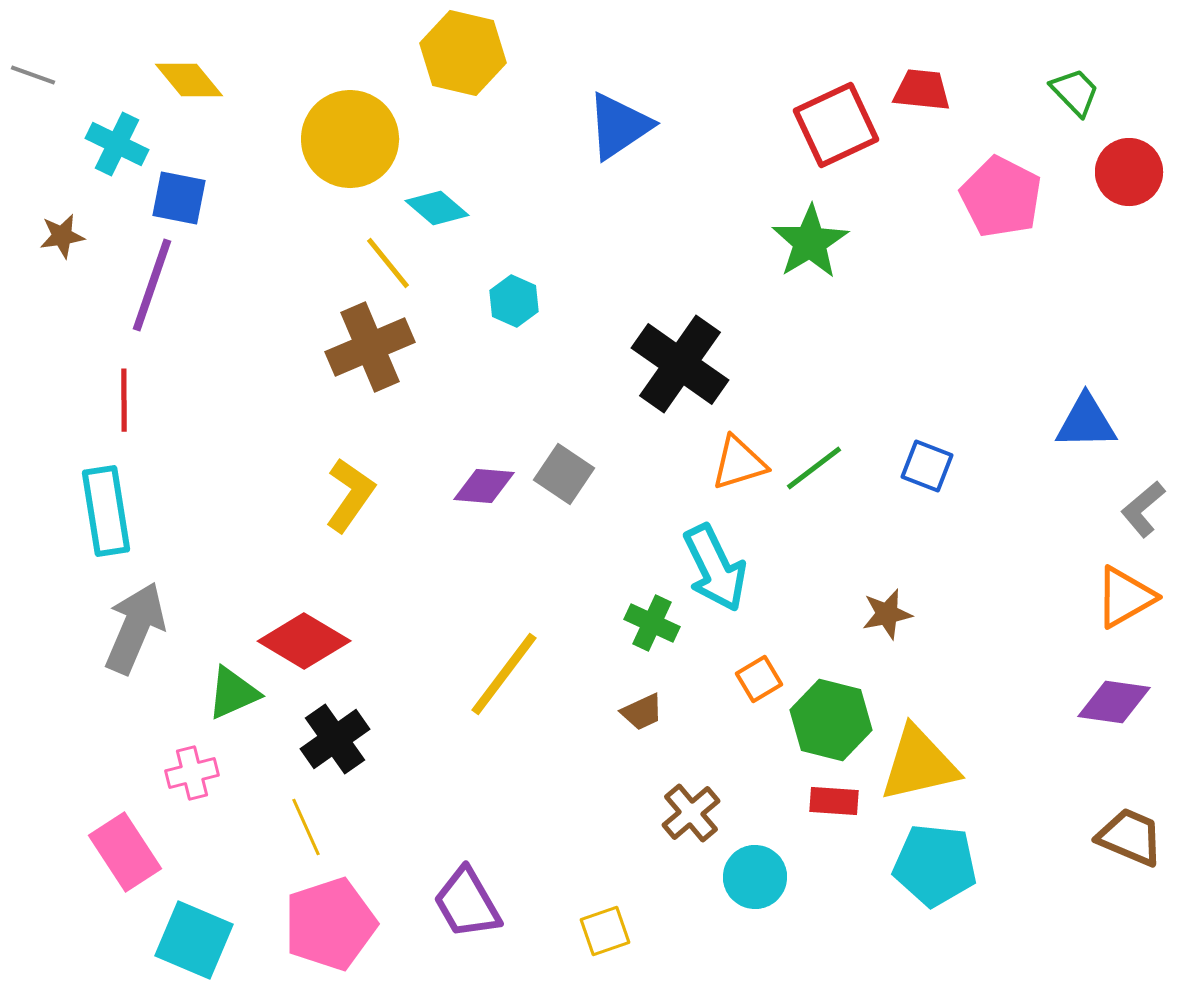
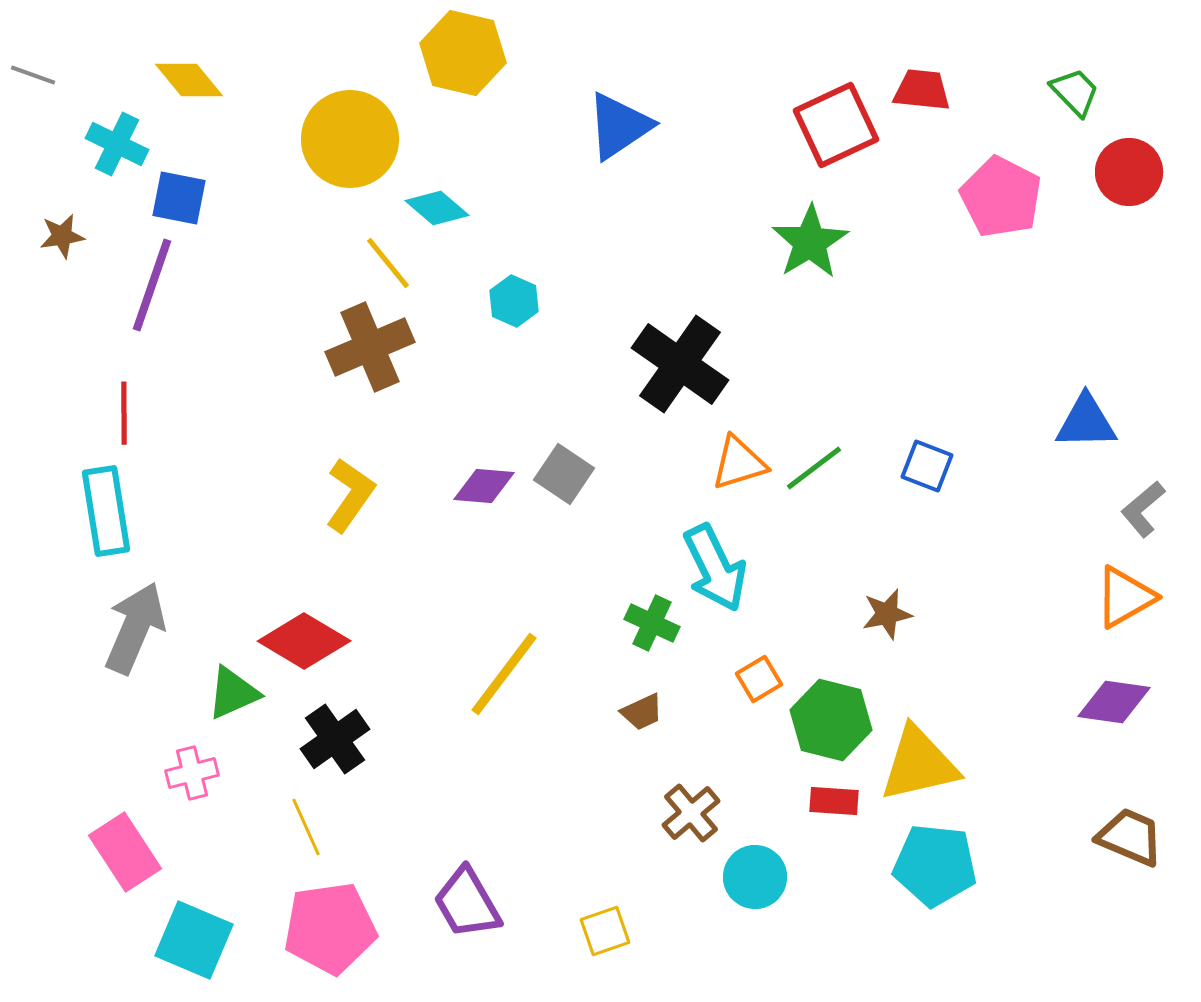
red line at (124, 400): moved 13 px down
pink pentagon at (330, 924): moved 4 px down; rotated 10 degrees clockwise
